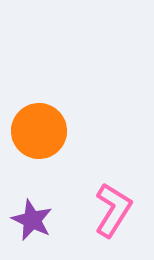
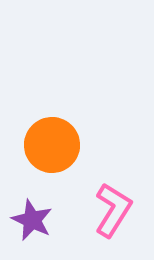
orange circle: moved 13 px right, 14 px down
